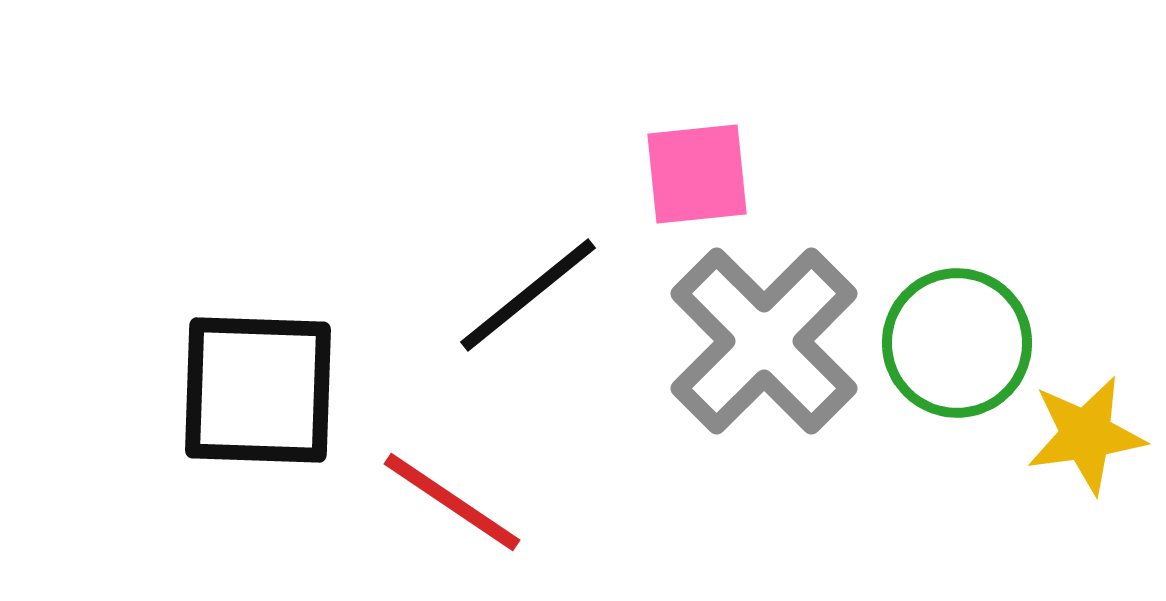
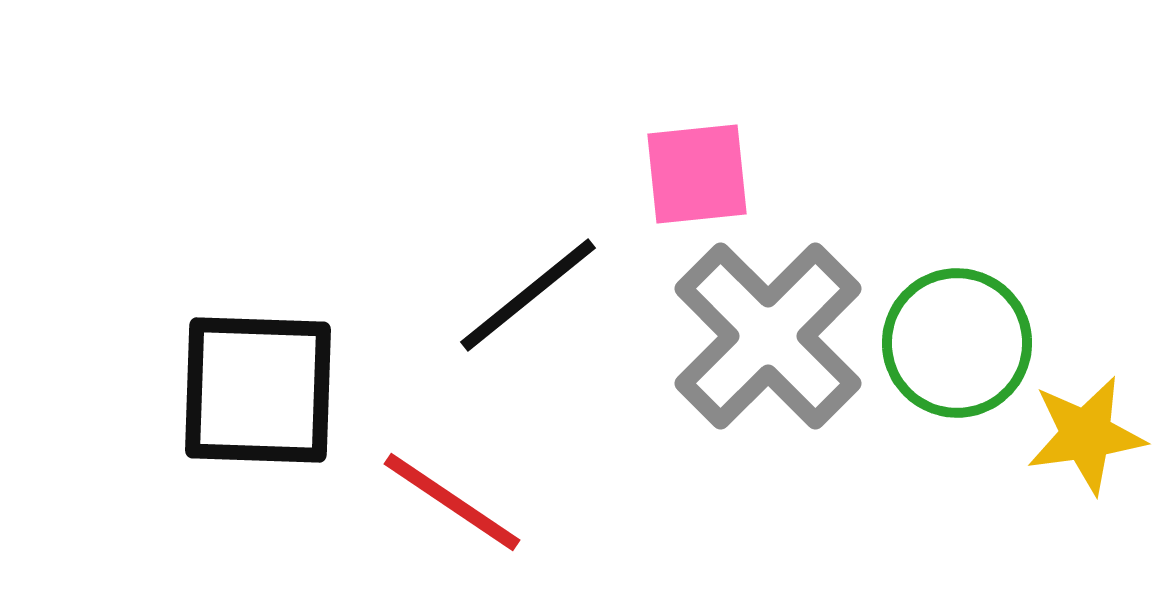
gray cross: moved 4 px right, 5 px up
